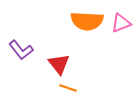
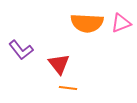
orange semicircle: moved 2 px down
orange line: rotated 12 degrees counterclockwise
